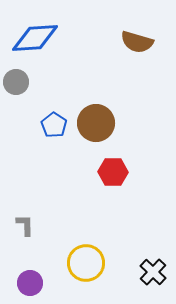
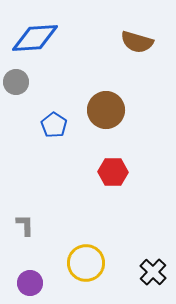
brown circle: moved 10 px right, 13 px up
